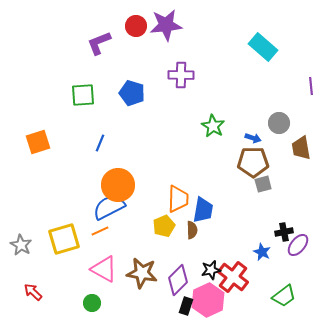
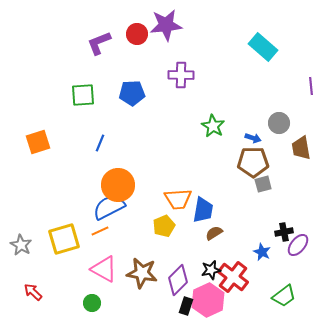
red circle: moved 1 px right, 8 px down
blue pentagon: rotated 20 degrees counterclockwise
orange trapezoid: rotated 84 degrees clockwise
brown semicircle: moved 22 px right, 3 px down; rotated 120 degrees counterclockwise
